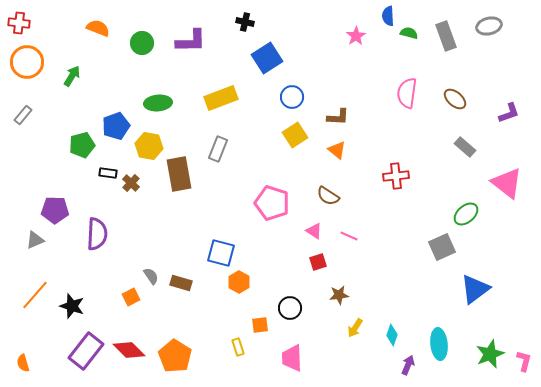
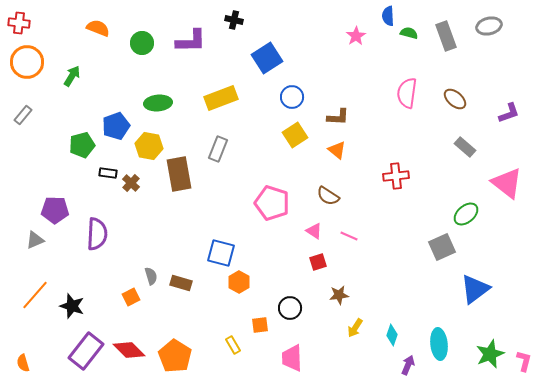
black cross at (245, 22): moved 11 px left, 2 px up
gray semicircle at (151, 276): rotated 18 degrees clockwise
yellow rectangle at (238, 347): moved 5 px left, 2 px up; rotated 12 degrees counterclockwise
